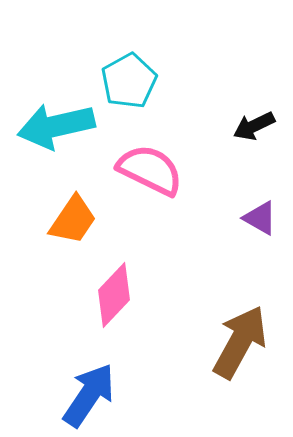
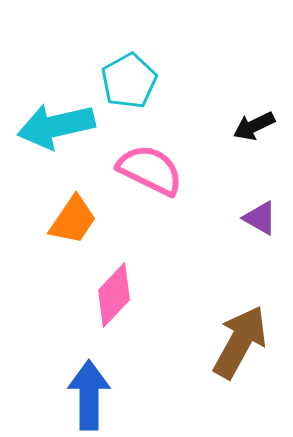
blue arrow: rotated 34 degrees counterclockwise
